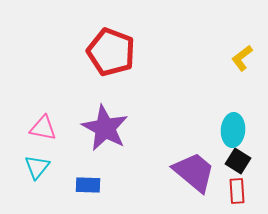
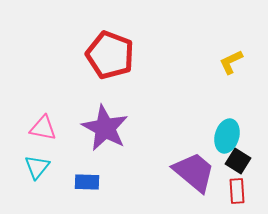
red pentagon: moved 1 px left, 3 px down
yellow L-shape: moved 11 px left, 4 px down; rotated 12 degrees clockwise
cyan ellipse: moved 6 px left, 6 px down; rotated 12 degrees clockwise
blue rectangle: moved 1 px left, 3 px up
